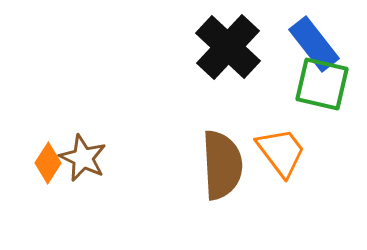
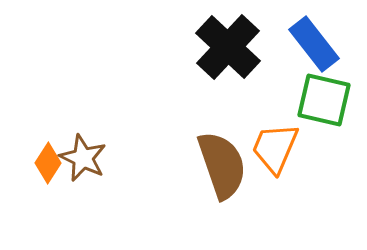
green square: moved 2 px right, 16 px down
orange trapezoid: moved 6 px left, 4 px up; rotated 120 degrees counterclockwise
brown semicircle: rotated 16 degrees counterclockwise
